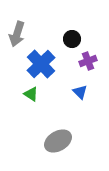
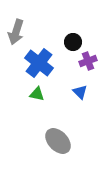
gray arrow: moved 1 px left, 2 px up
black circle: moved 1 px right, 3 px down
blue cross: moved 2 px left, 1 px up; rotated 8 degrees counterclockwise
green triangle: moved 6 px right; rotated 21 degrees counterclockwise
gray ellipse: rotated 76 degrees clockwise
